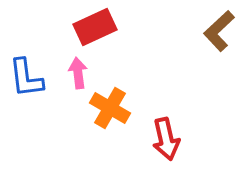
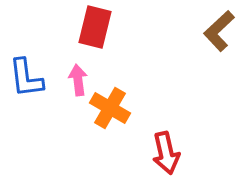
red rectangle: rotated 51 degrees counterclockwise
pink arrow: moved 7 px down
red arrow: moved 14 px down
